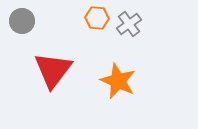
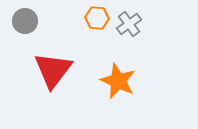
gray circle: moved 3 px right
